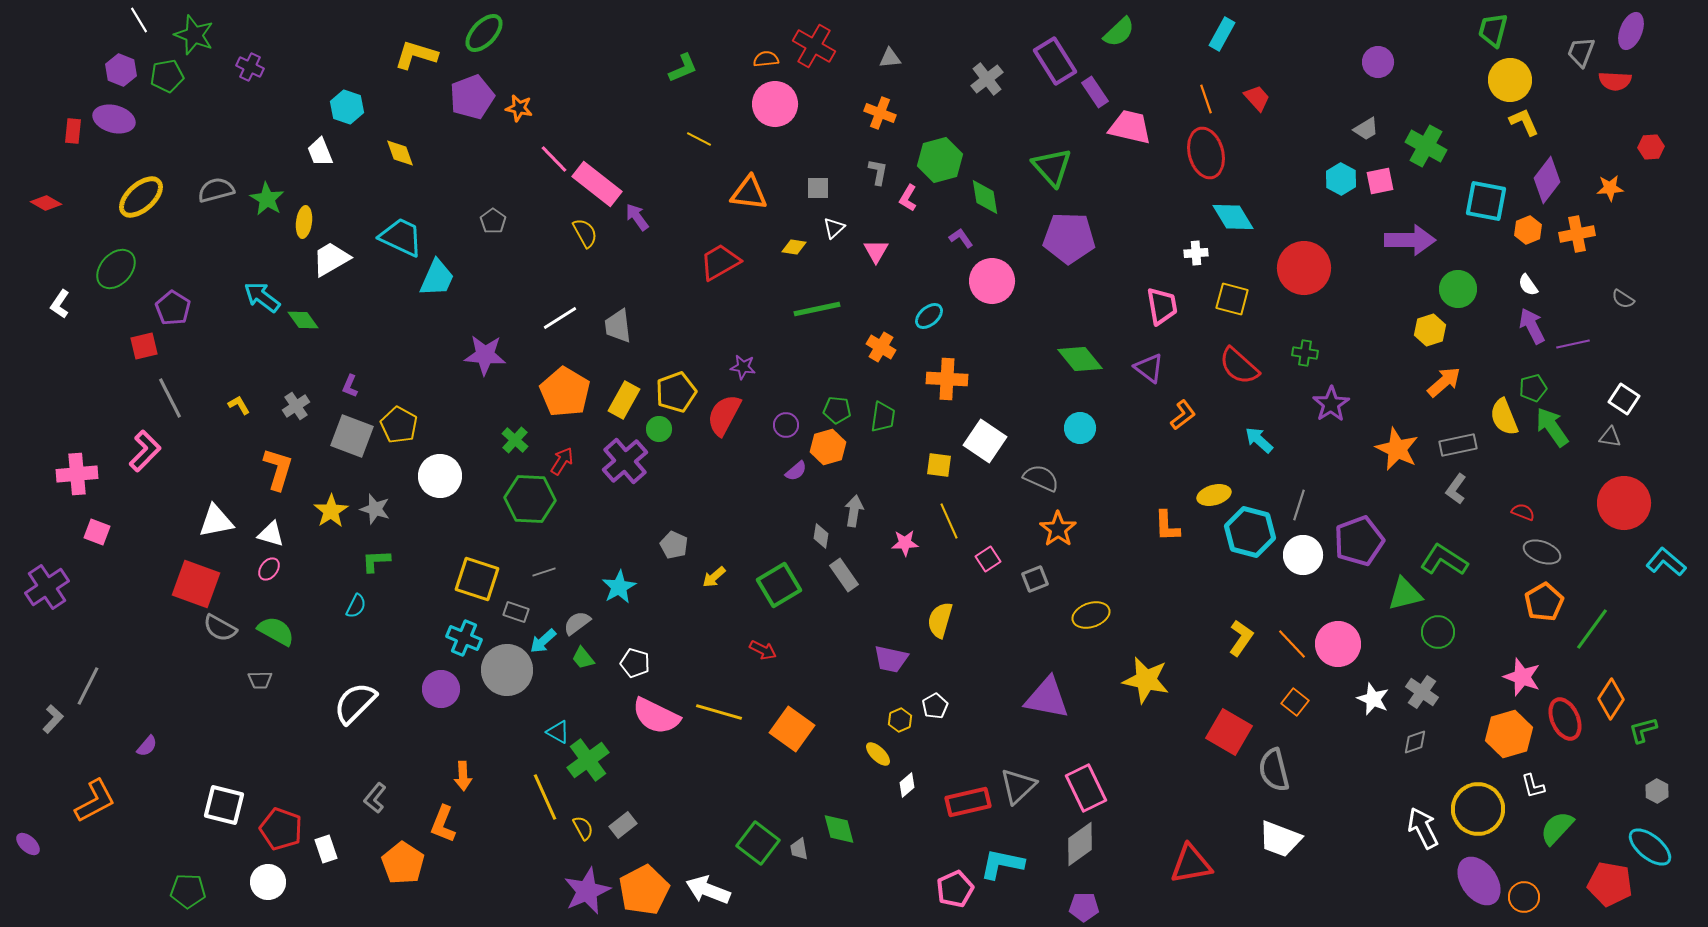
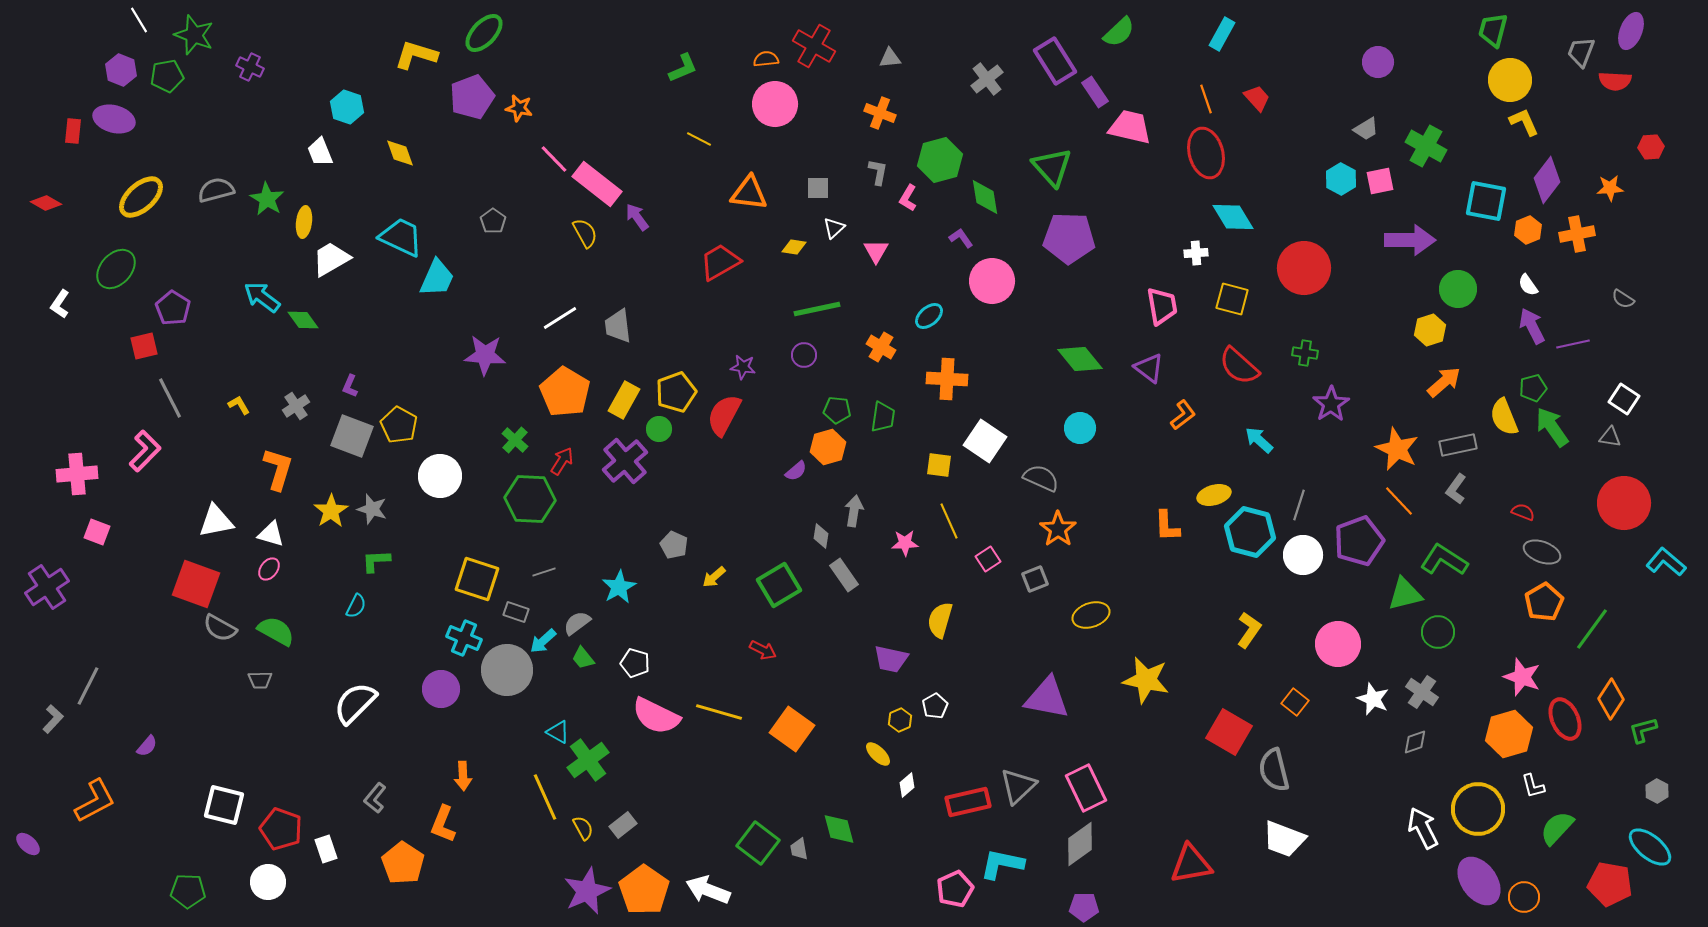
purple circle at (786, 425): moved 18 px right, 70 px up
gray star at (375, 509): moved 3 px left
yellow L-shape at (1241, 638): moved 8 px right, 8 px up
orange line at (1292, 644): moved 107 px right, 143 px up
white trapezoid at (1280, 839): moved 4 px right
orange pentagon at (644, 890): rotated 9 degrees counterclockwise
